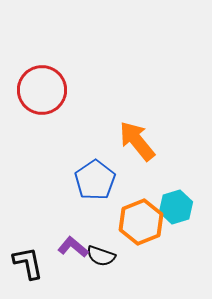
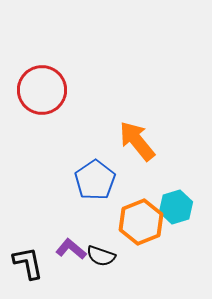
purple L-shape: moved 2 px left, 2 px down
